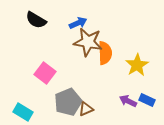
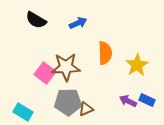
brown star: moved 22 px left, 25 px down; rotated 12 degrees counterclockwise
gray pentagon: rotated 20 degrees clockwise
